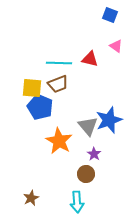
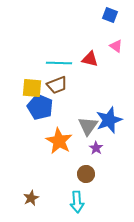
brown trapezoid: moved 1 px left, 1 px down
gray triangle: rotated 15 degrees clockwise
purple star: moved 2 px right, 6 px up
